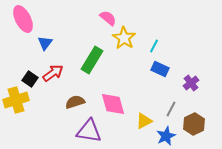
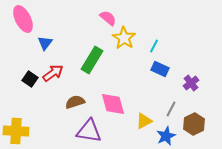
yellow cross: moved 31 px down; rotated 20 degrees clockwise
